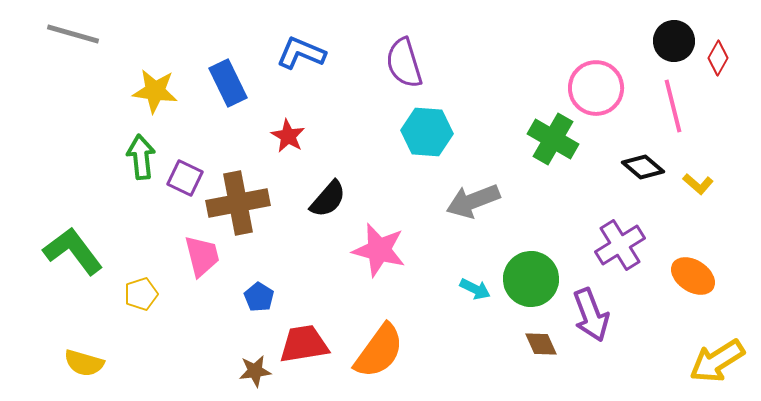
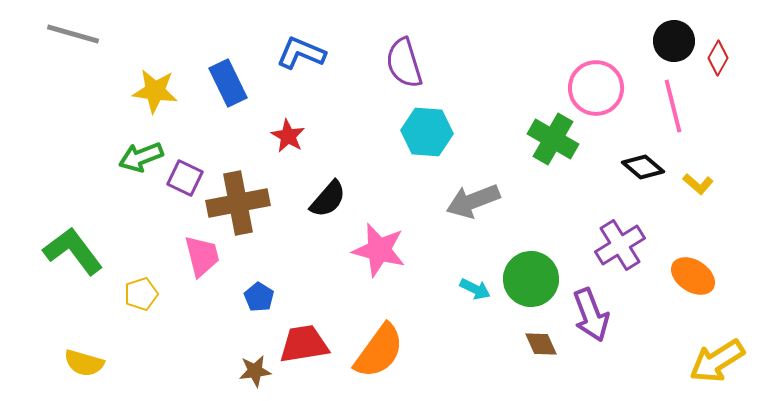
green arrow: rotated 105 degrees counterclockwise
